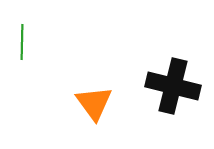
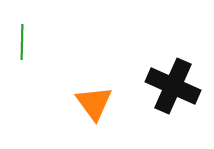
black cross: rotated 10 degrees clockwise
